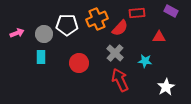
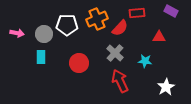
pink arrow: rotated 32 degrees clockwise
red arrow: moved 1 px down
